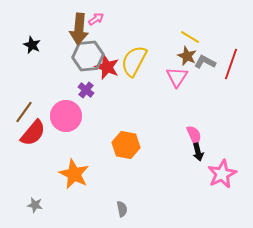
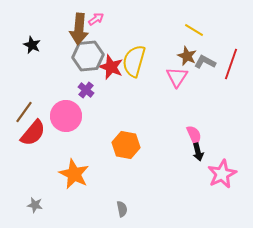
yellow line: moved 4 px right, 7 px up
yellow semicircle: rotated 12 degrees counterclockwise
red star: moved 4 px right
